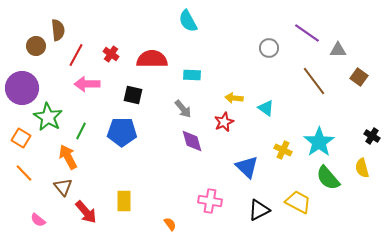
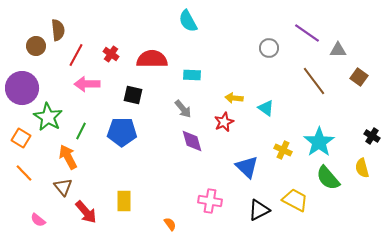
yellow trapezoid: moved 3 px left, 2 px up
